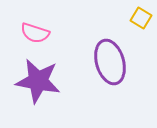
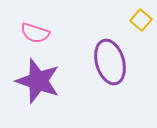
yellow square: moved 2 px down; rotated 10 degrees clockwise
purple star: rotated 9 degrees clockwise
